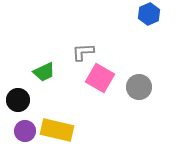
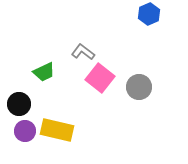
gray L-shape: rotated 40 degrees clockwise
pink square: rotated 8 degrees clockwise
black circle: moved 1 px right, 4 px down
